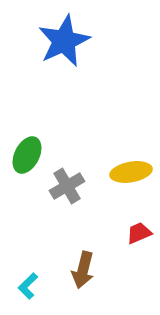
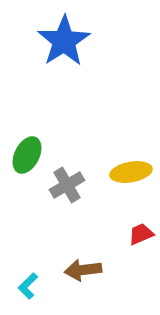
blue star: rotated 8 degrees counterclockwise
gray cross: moved 1 px up
red trapezoid: moved 2 px right, 1 px down
brown arrow: rotated 69 degrees clockwise
